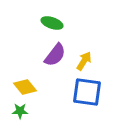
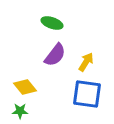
yellow arrow: moved 2 px right, 1 px down
blue square: moved 2 px down
